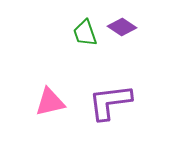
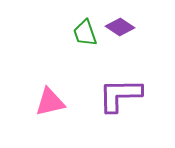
purple diamond: moved 2 px left
purple L-shape: moved 10 px right, 7 px up; rotated 6 degrees clockwise
